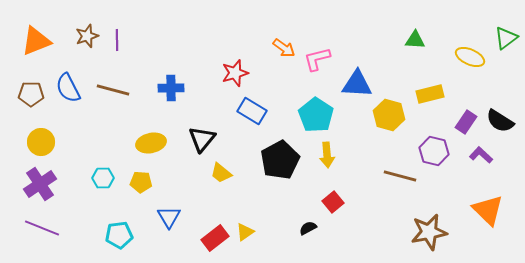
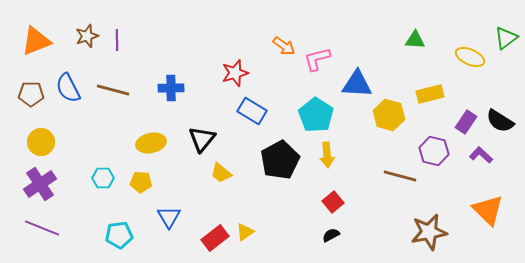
orange arrow at (284, 48): moved 2 px up
black semicircle at (308, 228): moved 23 px right, 7 px down
